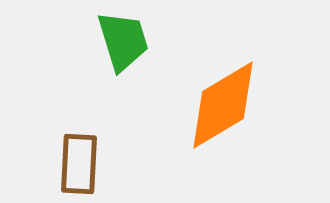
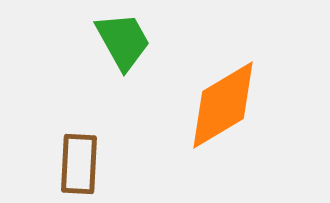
green trapezoid: rotated 12 degrees counterclockwise
